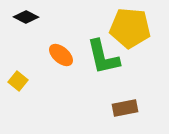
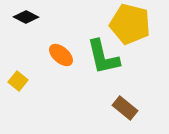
yellow pentagon: moved 4 px up; rotated 9 degrees clockwise
brown rectangle: rotated 50 degrees clockwise
